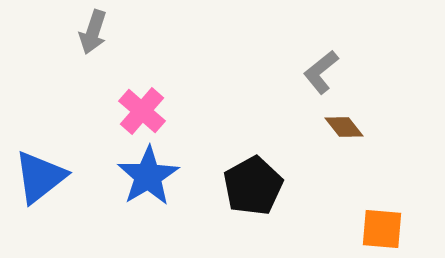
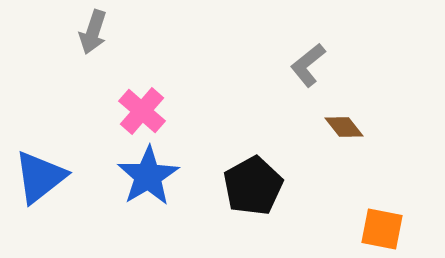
gray L-shape: moved 13 px left, 7 px up
orange square: rotated 6 degrees clockwise
